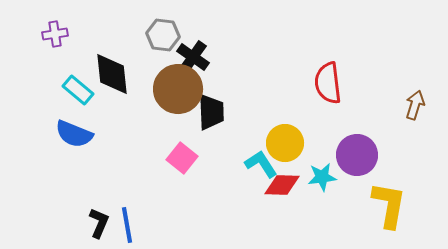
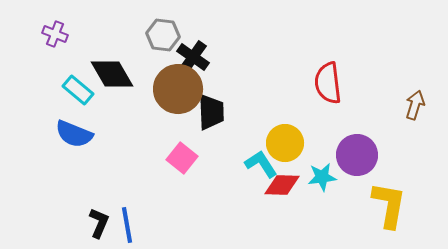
purple cross: rotated 30 degrees clockwise
black diamond: rotated 24 degrees counterclockwise
